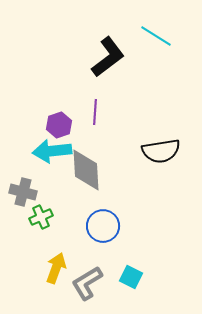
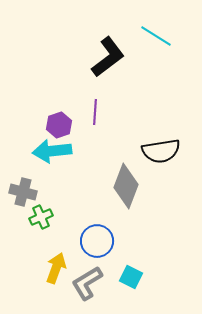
gray diamond: moved 40 px right, 16 px down; rotated 24 degrees clockwise
blue circle: moved 6 px left, 15 px down
